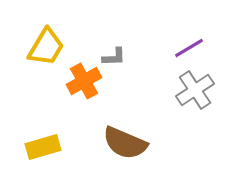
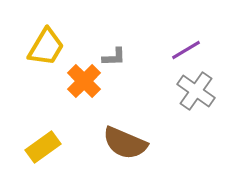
purple line: moved 3 px left, 2 px down
orange cross: rotated 16 degrees counterclockwise
gray cross: moved 1 px right, 1 px down; rotated 21 degrees counterclockwise
yellow rectangle: rotated 20 degrees counterclockwise
